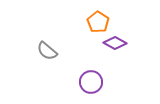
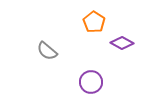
orange pentagon: moved 4 px left
purple diamond: moved 7 px right
